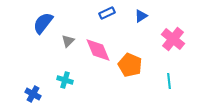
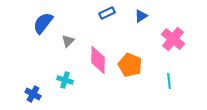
pink diamond: moved 10 px down; rotated 24 degrees clockwise
